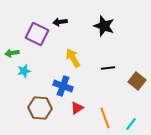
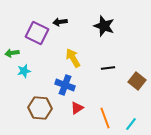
purple square: moved 1 px up
blue cross: moved 2 px right, 1 px up
